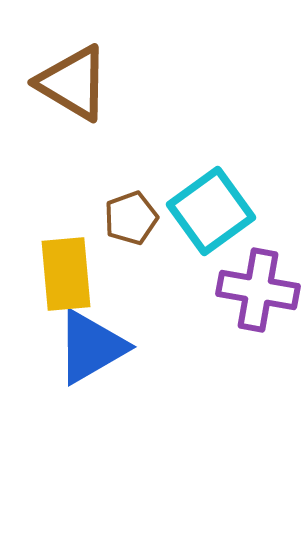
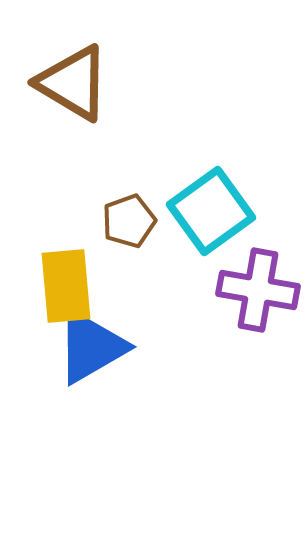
brown pentagon: moved 2 px left, 3 px down
yellow rectangle: moved 12 px down
